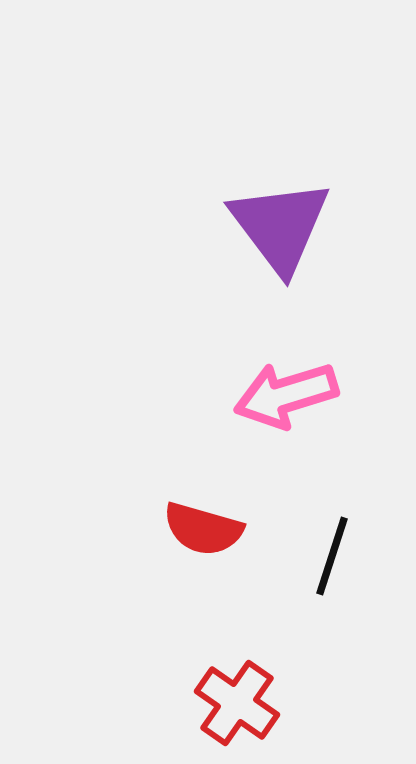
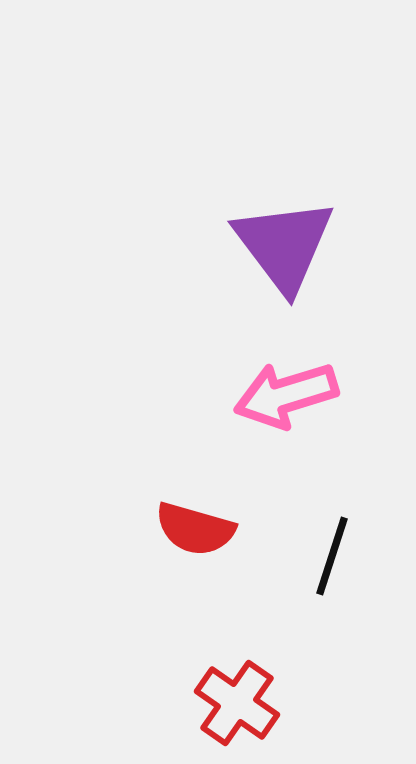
purple triangle: moved 4 px right, 19 px down
red semicircle: moved 8 px left
